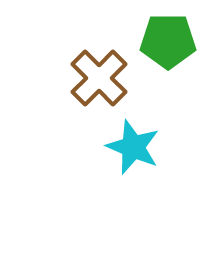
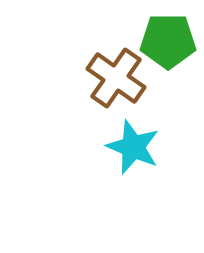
brown cross: moved 17 px right; rotated 10 degrees counterclockwise
